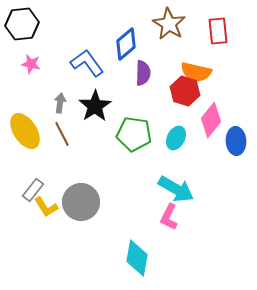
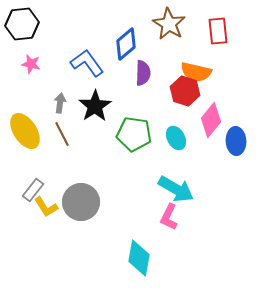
cyan ellipse: rotated 55 degrees counterclockwise
cyan diamond: moved 2 px right
